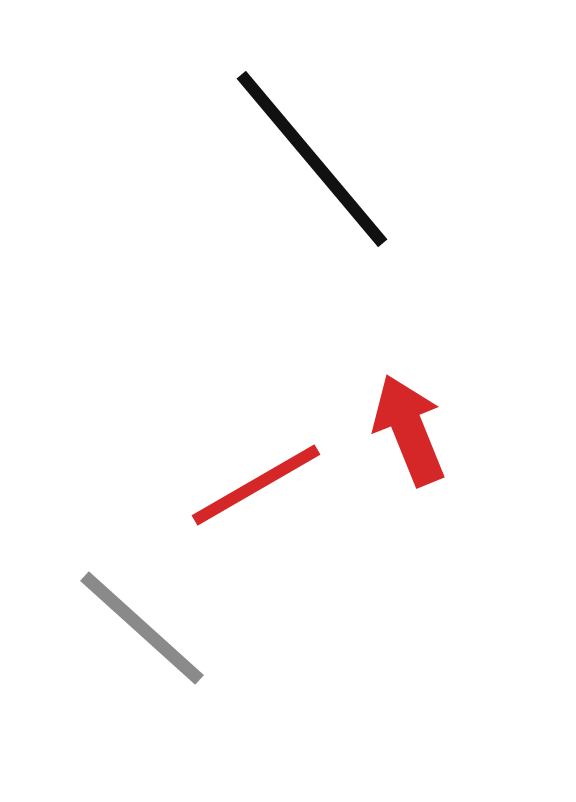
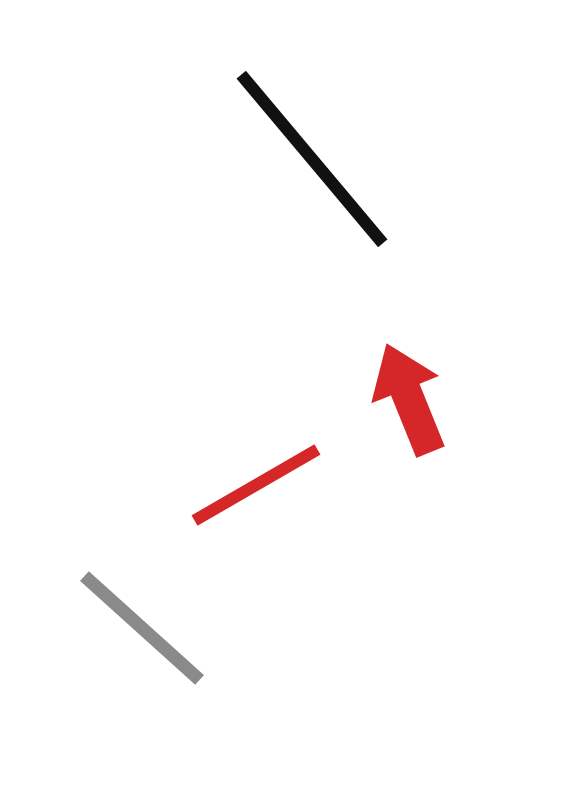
red arrow: moved 31 px up
